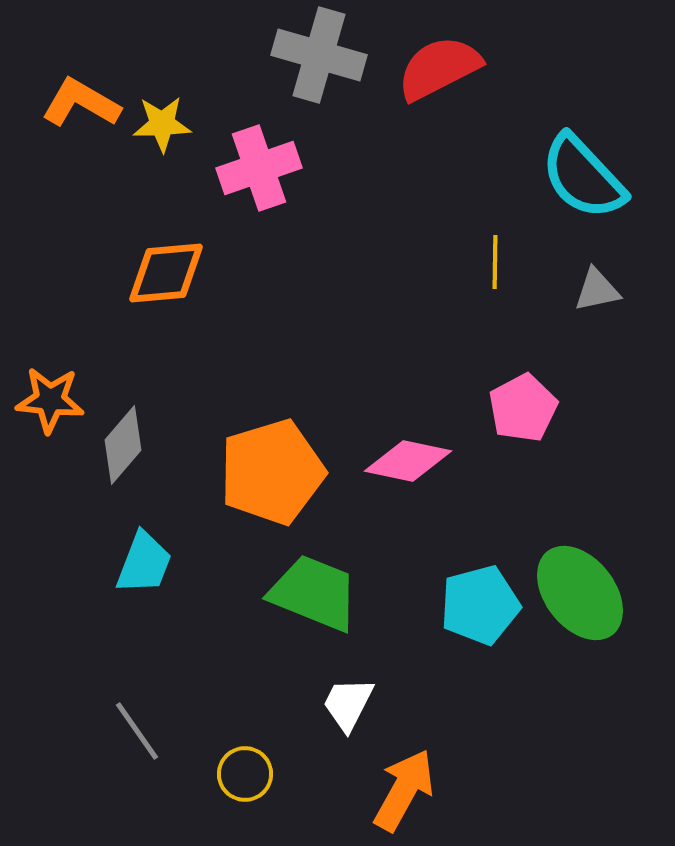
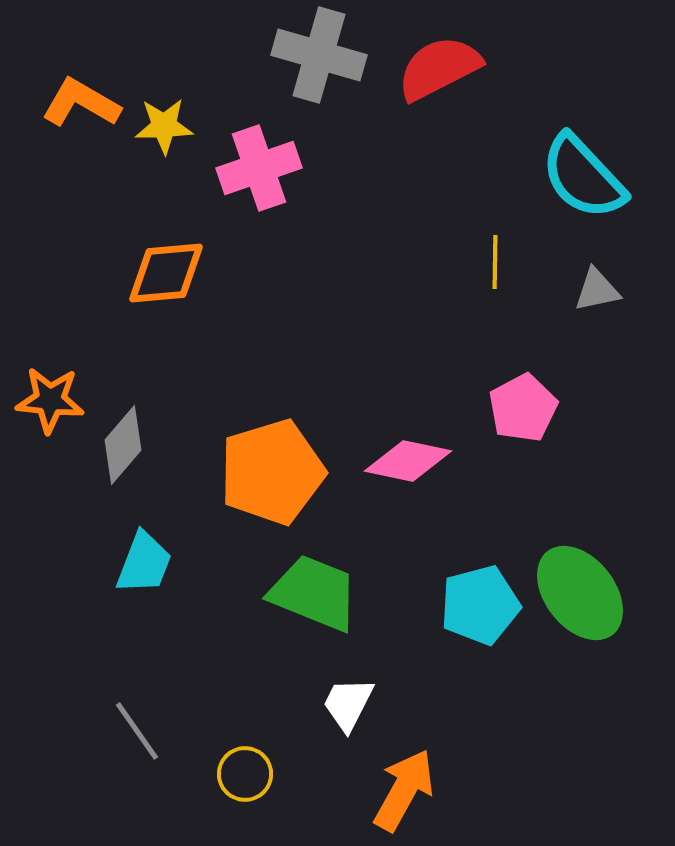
yellow star: moved 2 px right, 2 px down
